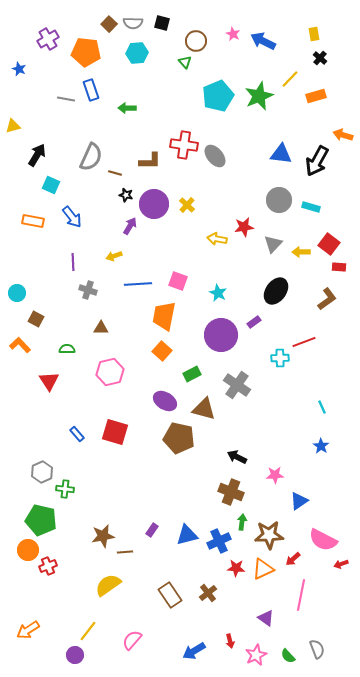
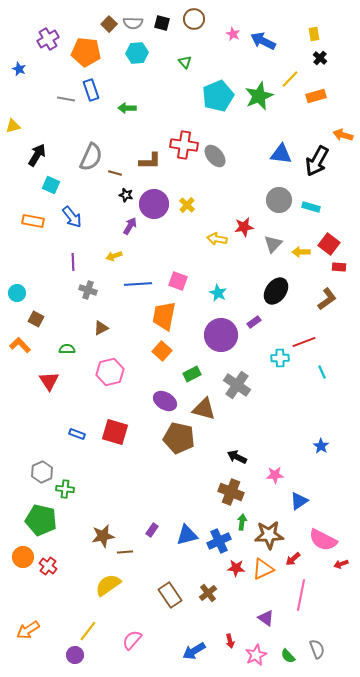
brown circle at (196, 41): moved 2 px left, 22 px up
brown triangle at (101, 328): rotated 28 degrees counterclockwise
cyan line at (322, 407): moved 35 px up
blue rectangle at (77, 434): rotated 28 degrees counterclockwise
orange circle at (28, 550): moved 5 px left, 7 px down
red cross at (48, 566): rotated 30 degrees counterclockwise
